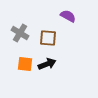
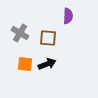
purple semicircle: rotated 63 degrees clockwise
